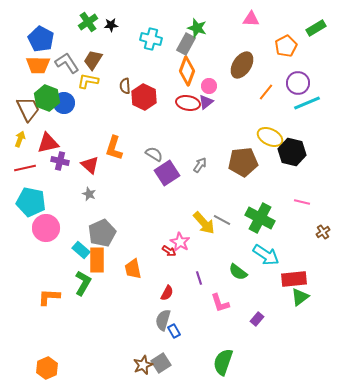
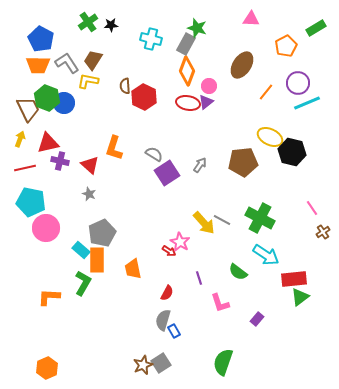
pink line at (302, 202): moved 10 px right, 6 px down; rotated 42 degrees clockwise
